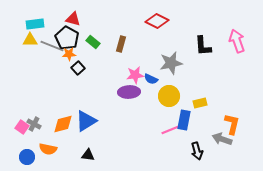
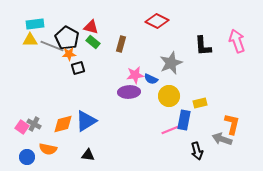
red triangle: moved 18 px right, 8 px down
gray star: rotated 10 degrees counterclockwise
black square: rotated 24 degrees clockwise
